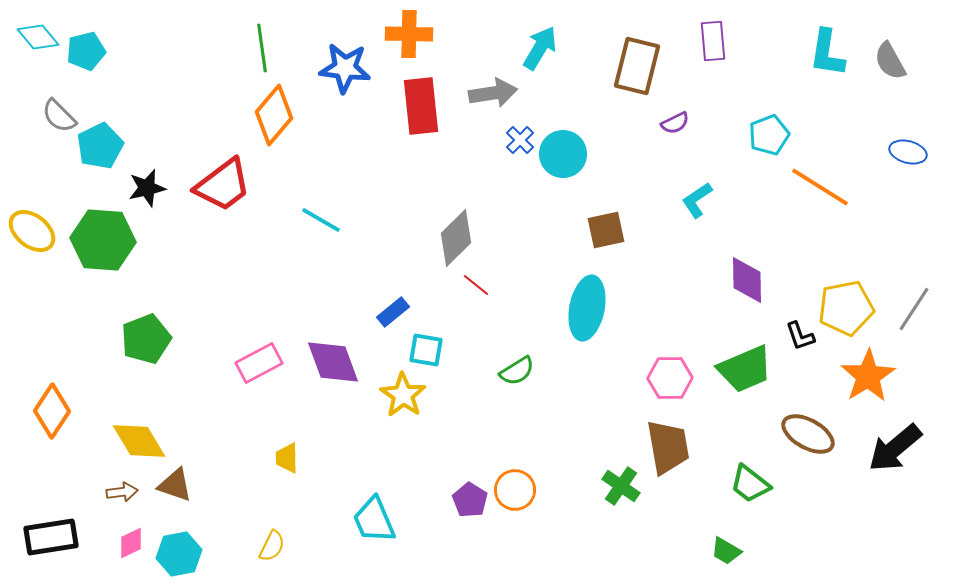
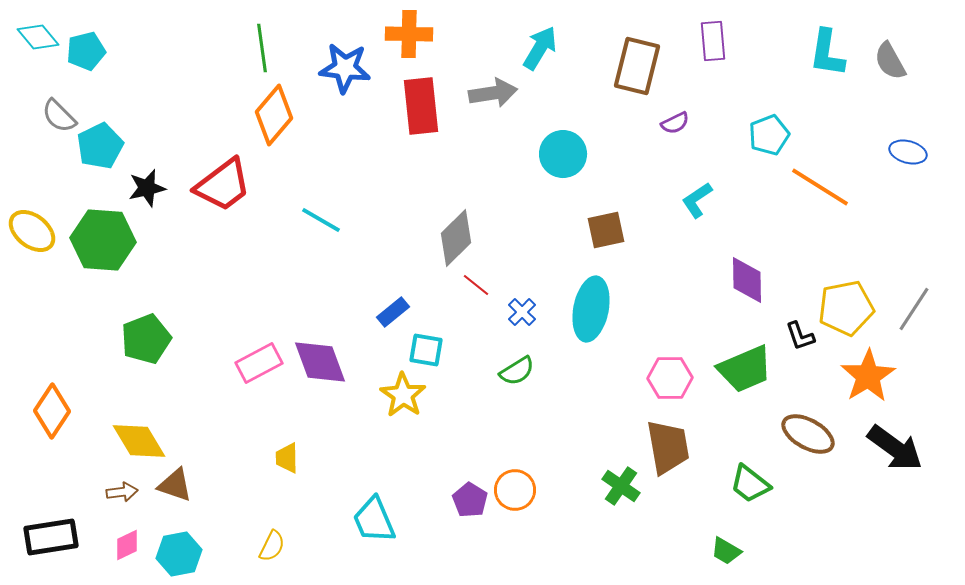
blue cross at (520, 140): moved 2 px right, 172 px down
cyan ellipse at (587, 308): moved 4 px right, 1 px down
purple diamond at (333, 362): moved 13 px left
black arrow at (895, 448): rotated 104 degrees counterclockwise
pink diamond at (131, 543): moved 4 px left, 2 px down
